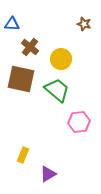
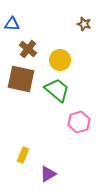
brown cross: moved 2 px left, 2 px down
yellow circle: moved 1 px left, 1 px down
pink hexagon: rotated 10 degrees counterclockwise
